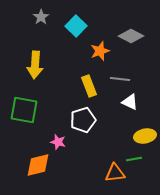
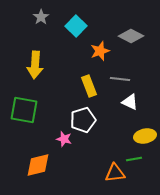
pink star: moved 6 px right, 3 px up
